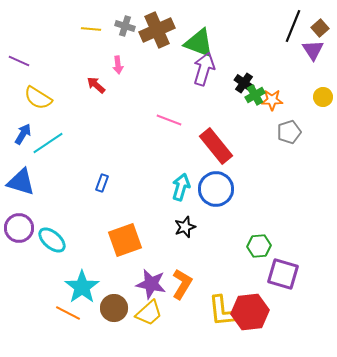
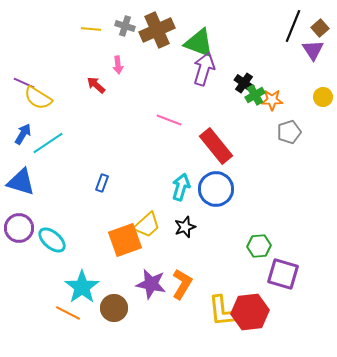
purple line: moved 5 px right, 22 px down
yellow trapezoid: moved 2 px left, 88 px up
